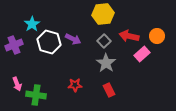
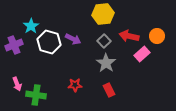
cyan star: moved 1 px left, 2 px down
